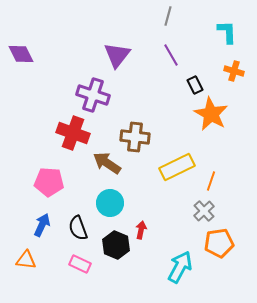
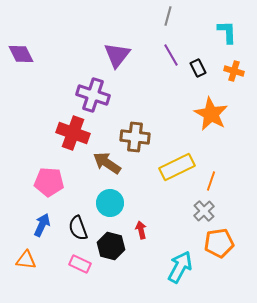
black rectangle: moved 3 px right, 17 px up
red arrow: rotated 24 degrees counterclockwise
black hexagon: moved 5 px left, 1 px down; rotated 8 degrees counterclockwise
